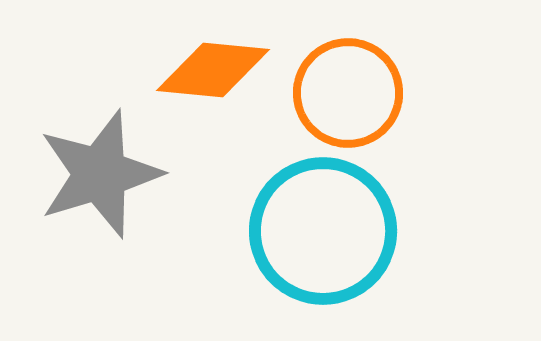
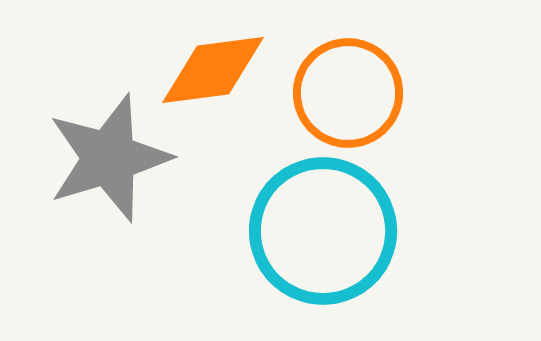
orange diamond: rotated 13 degrees counterclockwise
gray star: moved 9 px right, 16 px up
